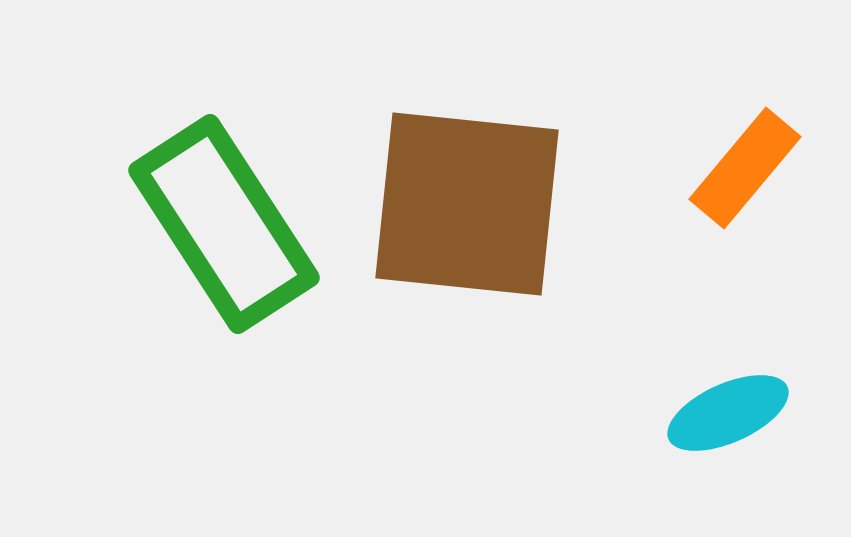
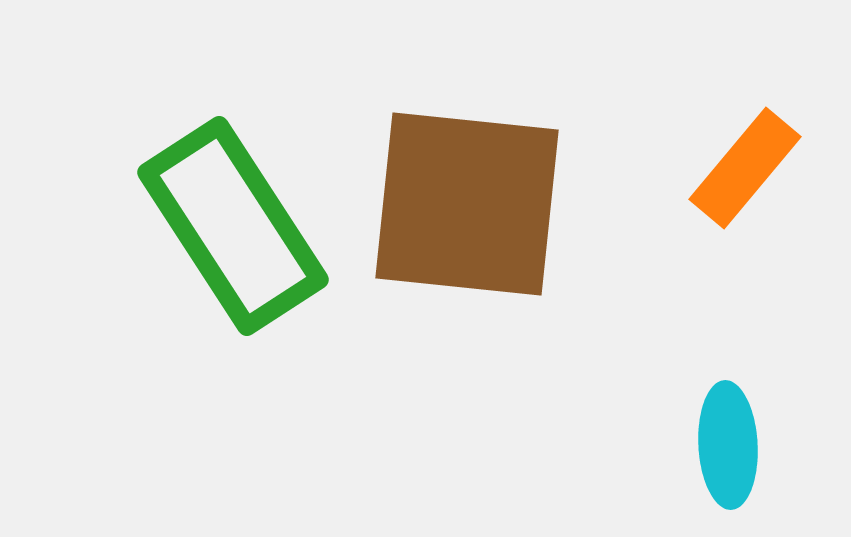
green rectangle: moved 9 px right, 2 px down
cyan ellipse: moved 32 px down; rotated 69 degrees counterclockwise
